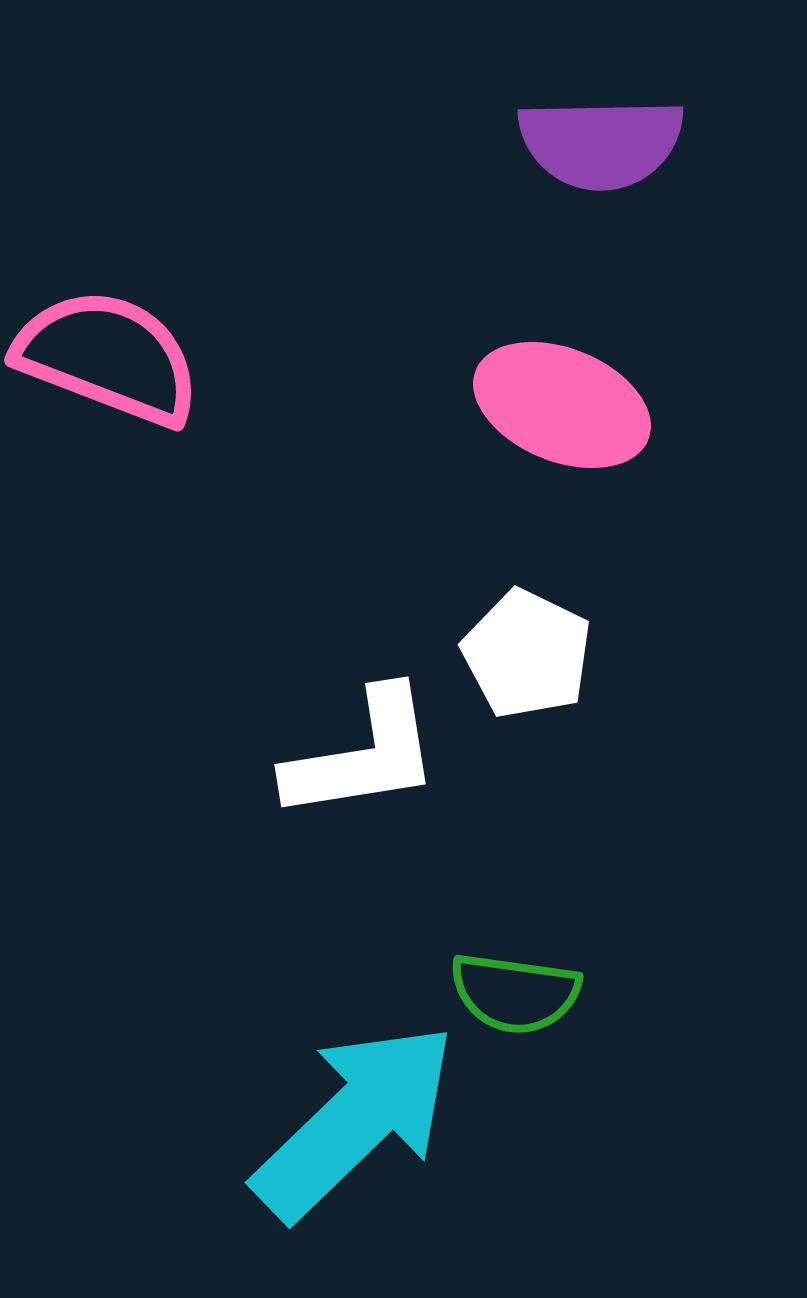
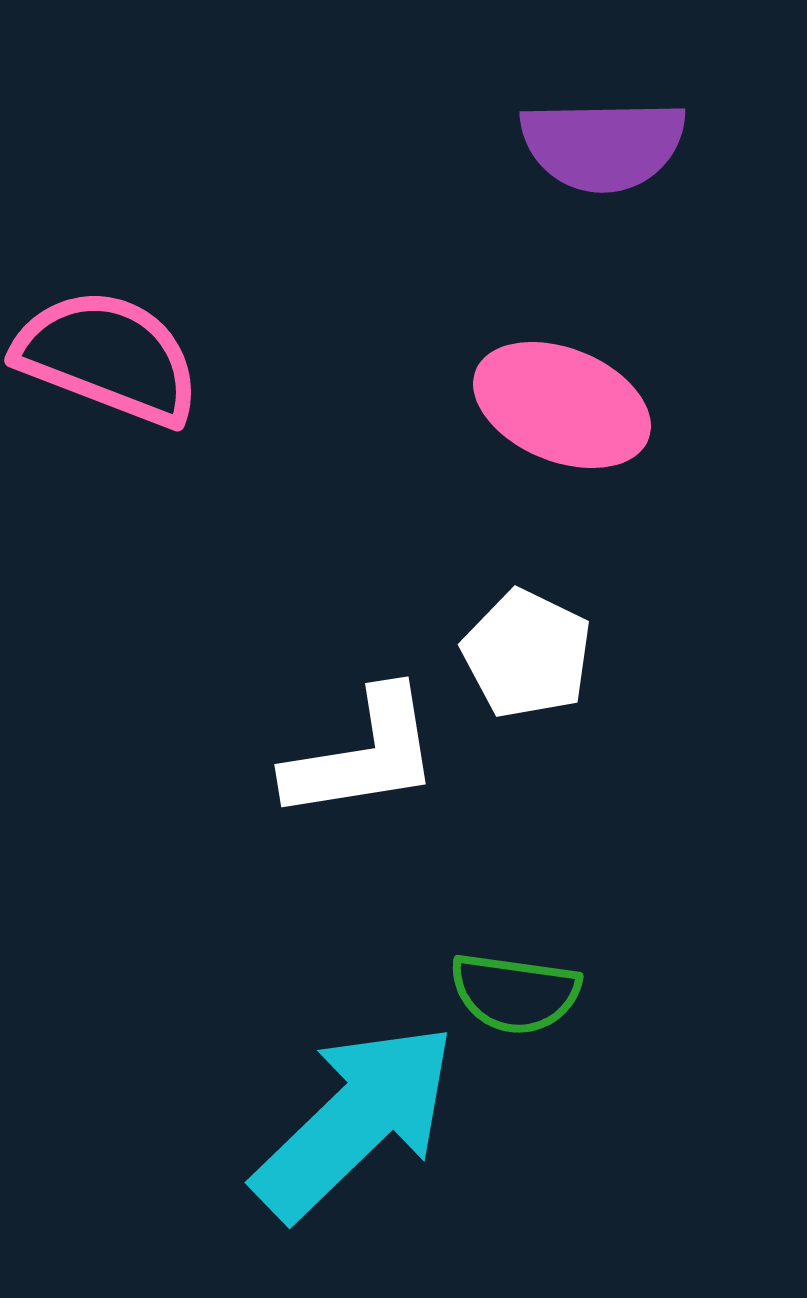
purple semicircle: moved 2 px right, 2 px down
